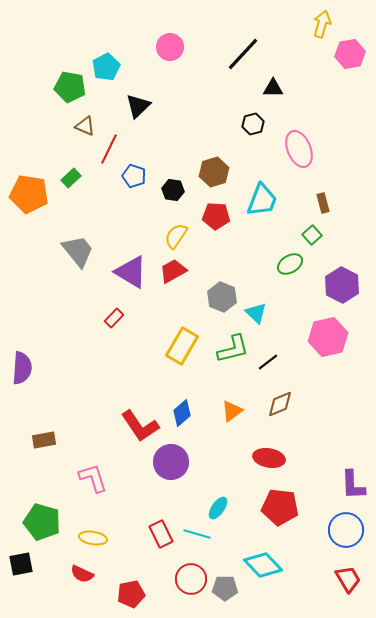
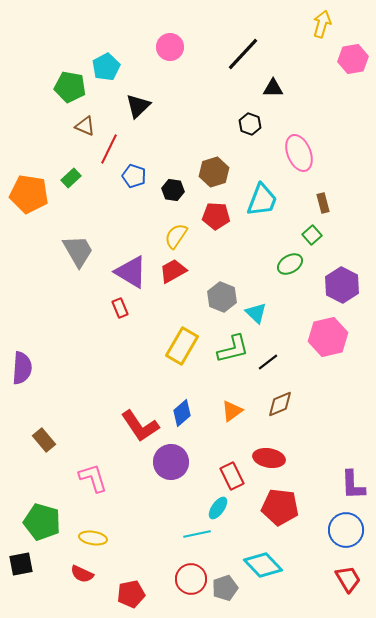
pink hexagon at (350, 54): moved 3 px right, 5 px down
black hexagon at (253, 124): moved 3 px left; rotated 25 degrees counterclockwise
pink ellipse at (299, 149): moved 4 px down
gray trapezoid at (78, 251): rotated 9 degrees clockwise
red rectangle at (114, 318): moved 6 px right, 10 px up; rotated 66 degrees counterclockwise
brown rectangle at (44, 440): rotated 60 degrees clockwise
red rectangle at (161, 534): moved 71 px right, 58 px up
cyan line at (197, 534): rotated 28 degrees counterclockwise
gray pentagon at (225, 588): rotated 20 degrees counterclockwise
